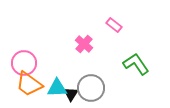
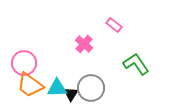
orange trapezoid: moved 1 px right, 1 px down
